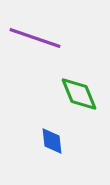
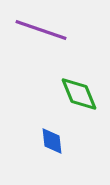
purple line: moved 6 px right, 8 px up
